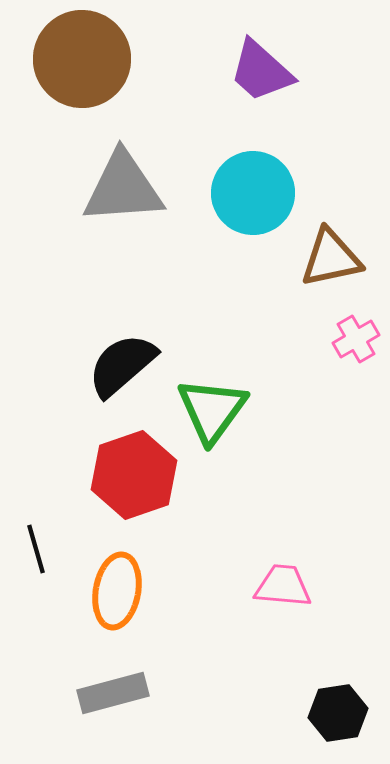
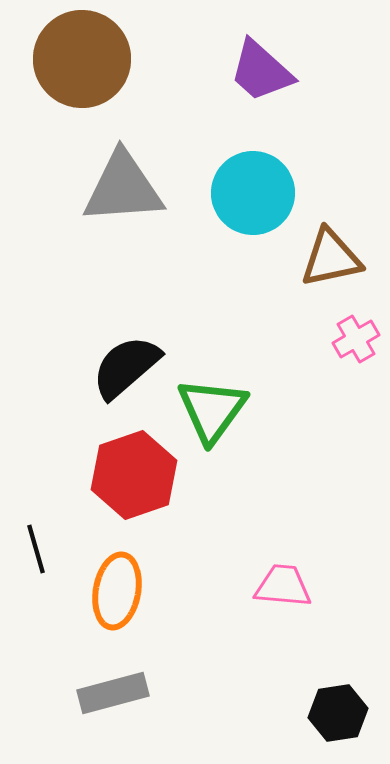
black semicircle: moved 4 px right, 2 px down
